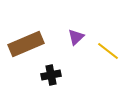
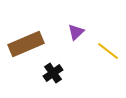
purple triangle: moved 5 px up
black cross: moved 2 px right, 2 px up; rotated 24 degrees counterclockwise
